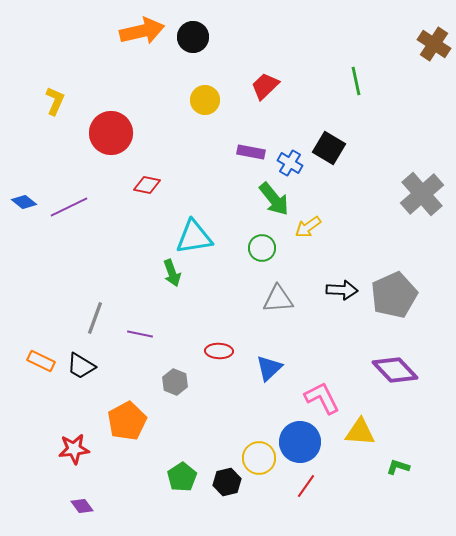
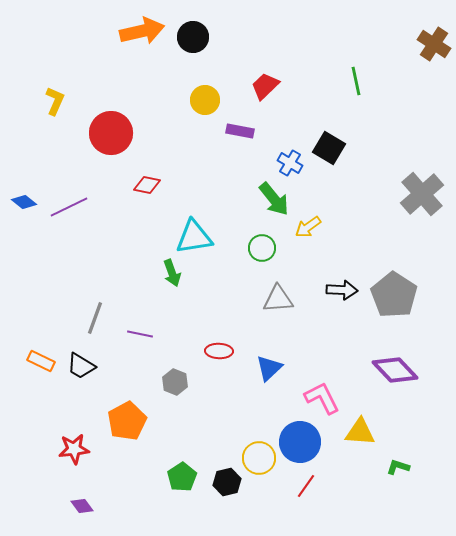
purple rectangle at (251, 152): moved 11 px left, 21 px up
gray pentagon at (394, 295): rotated 15 degrees counterclockwise
